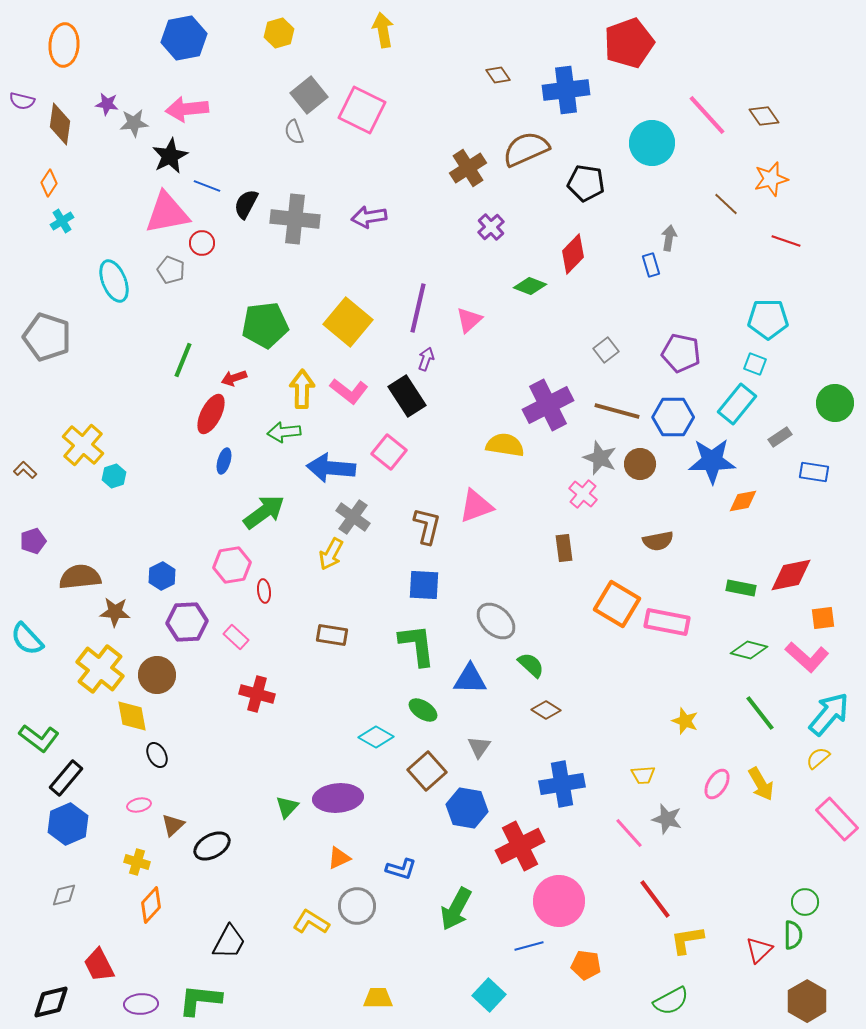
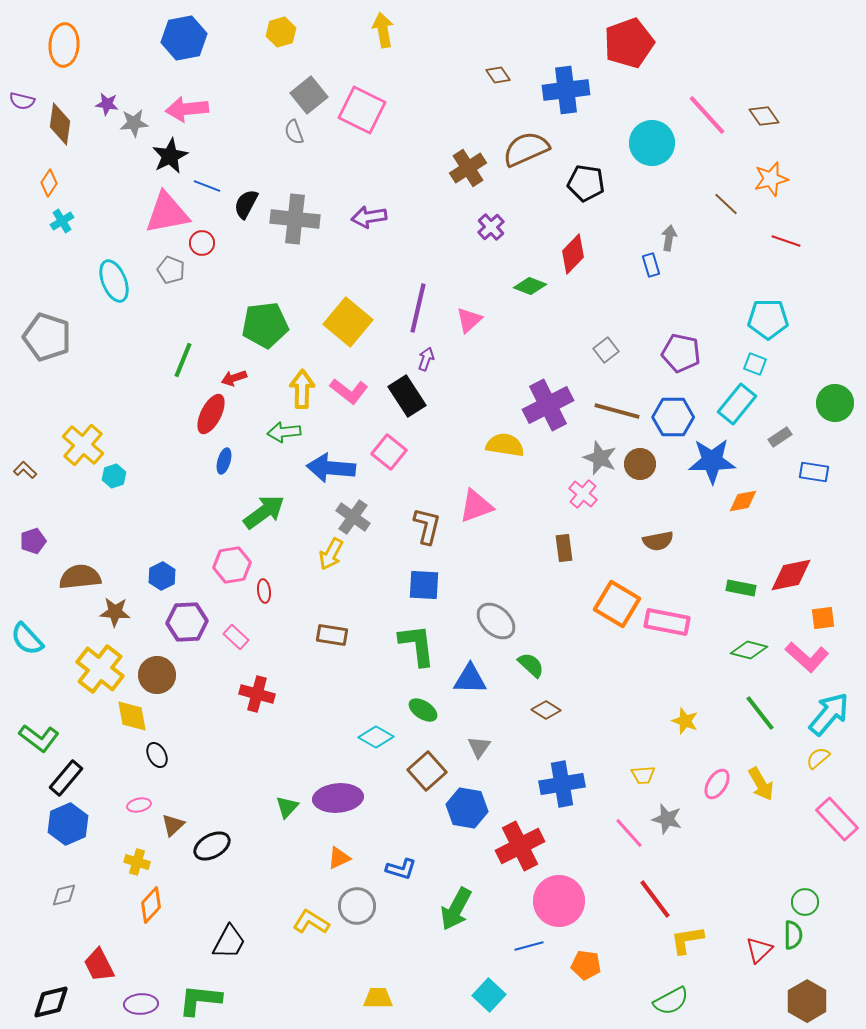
yellow hexagon at (279, 33): moved 2 px right, 1 px up
